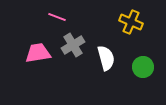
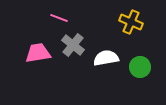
pink line: moved 2 px right, 1 px down
gray cross: rotated 20 degrees counterclockwise
white semicircle: rotated 85 degrees counterclockwise
green circle: moved 3 px left
